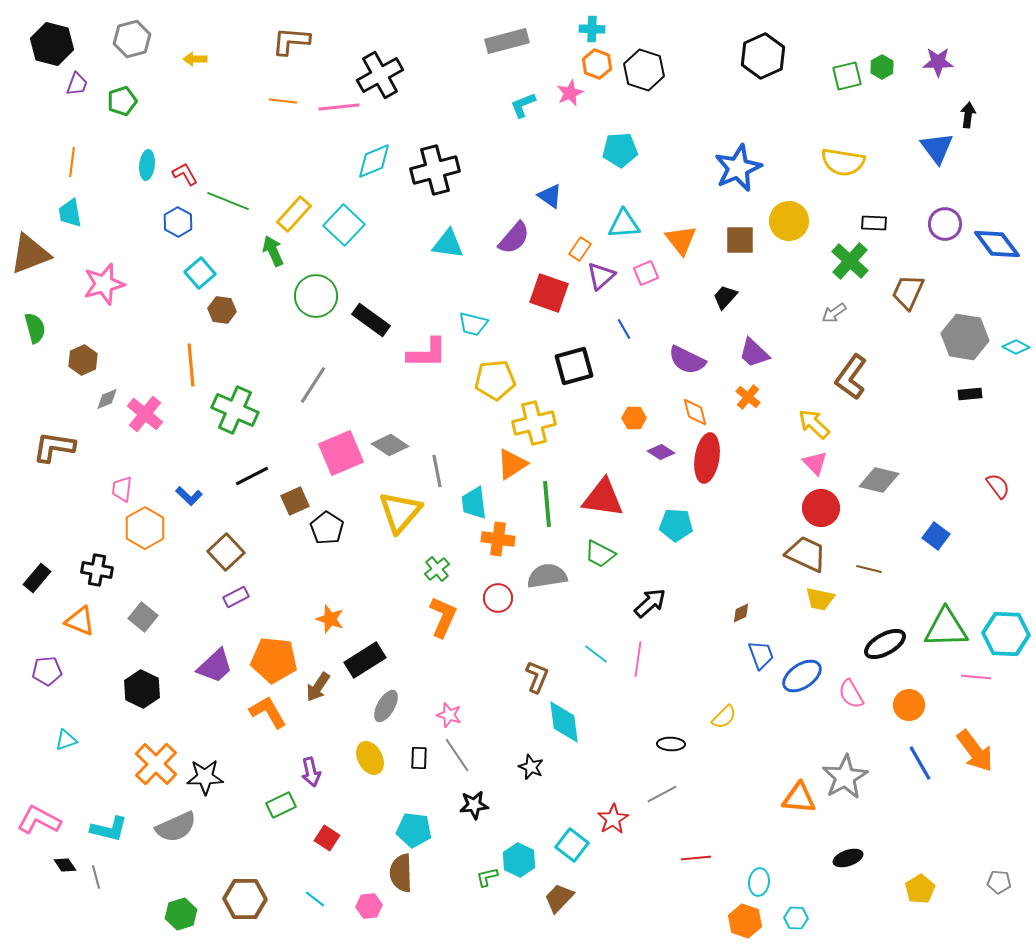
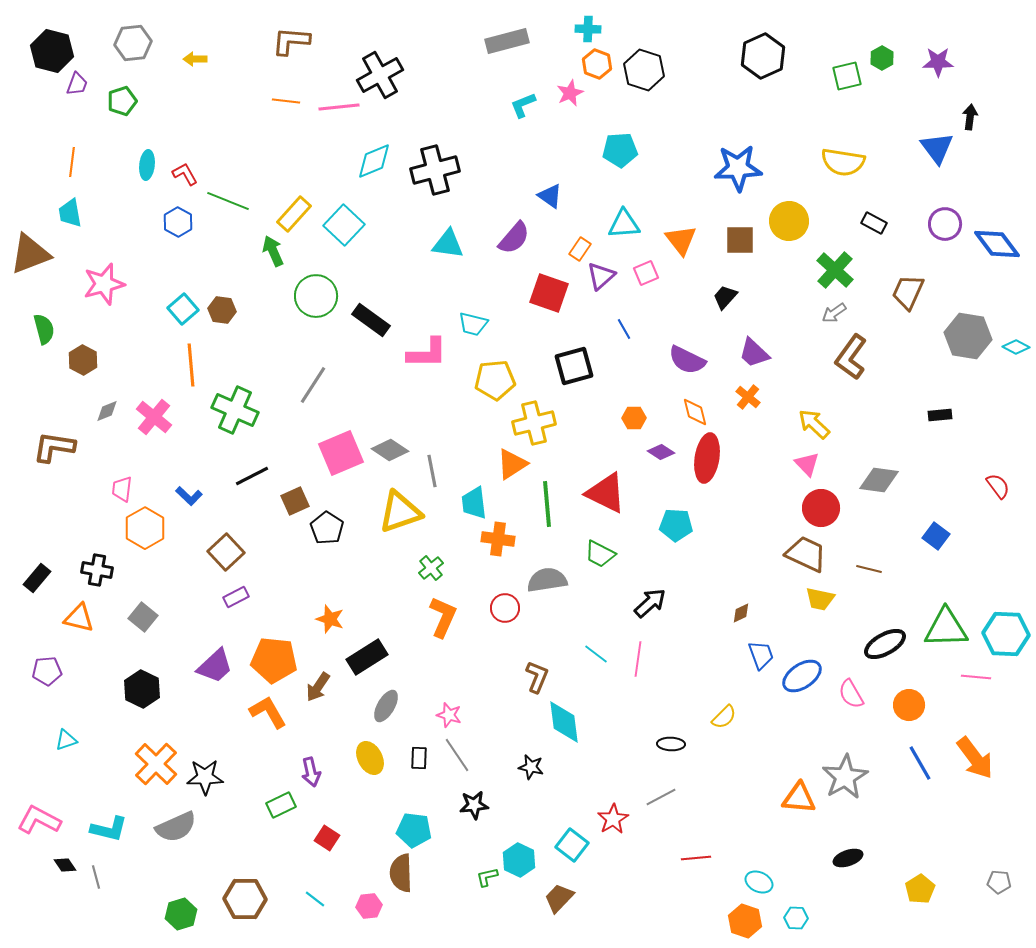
cyan cross at (592, 29): moved 4 px left
gray hexagon at (132, 39): moved 1 px right, 4 px down; rotated 9 degrees clockwise
black hexagon at (52, 44): moved 7 px down
green hexagon at (882, 67): moved 9 px up
orange line at (283, 101): moved 3 px right
black arrow at (968, 115): moved 2 px right, 2 px down
blue star at (738, 168): rotated 21 degrees clockwise
black rectangle at (874, 223): rotated 25 degrees clockwise
green cross at (850, 261): moved 15 px left, 9 px down
cyan square at (200, 273): moved 17 px left, 36 px down
green semicircle at (35, 328): moved 9 px right, 1 px down
gray hexagon at (965, 337): moved 3 px right, 1 px up
brown hexagon at (83, 360): rotated 8 degrees counterclockwise
brown L-shape at (851, 377): moved 20 px up
black rectangle at (970, 394): moved 30 px left, 21 px down
gray diamond at (107, 399): moved 12 px down
pink cross at (145, 414): moved 9 px right, 3 px down
gray diamond at (390, 445): moved 5 px down
pink triangle at (815, 463): moved 8 px left, 1 px down
gray line at (437, 471): moved 5 px left
gray diamond at (879, 480): rotated 6 degrees counterclockwise
red triangle at (603, 498): moved 3 px right, 5 px up; rotated 18 degrees clockwise
yellow triangle at (400, 512): rotated 30 degrees clockwise
green cross at (437, 569): moved 6 px left, 1 px up
gray semicircle at (547, 576): moved 4 px down
red circle at (498, 598): moved 7 px right, 10 px down
orange triangle at (80, 621): moved 1 px left, 3 px up; rotated 8 degrees counterclockwise
black rectangle at (365, 660): moved 2 px right, 3 px up
orange arrow at (975, 751): moved 7 px down
black star at (531, 767): rotated 10 degrees counterclockwise
gray line at (662, 794): moved 1 px left, 3 px down
cyan ellipse at (759, 882): rotated 72 degrees counterclockwise
